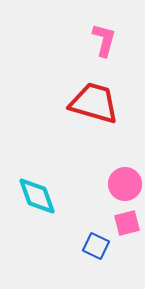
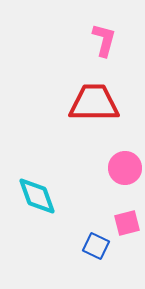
red trapezoid: rotated 16 degrees counterclockwise
pink circle: moved 16 px up
